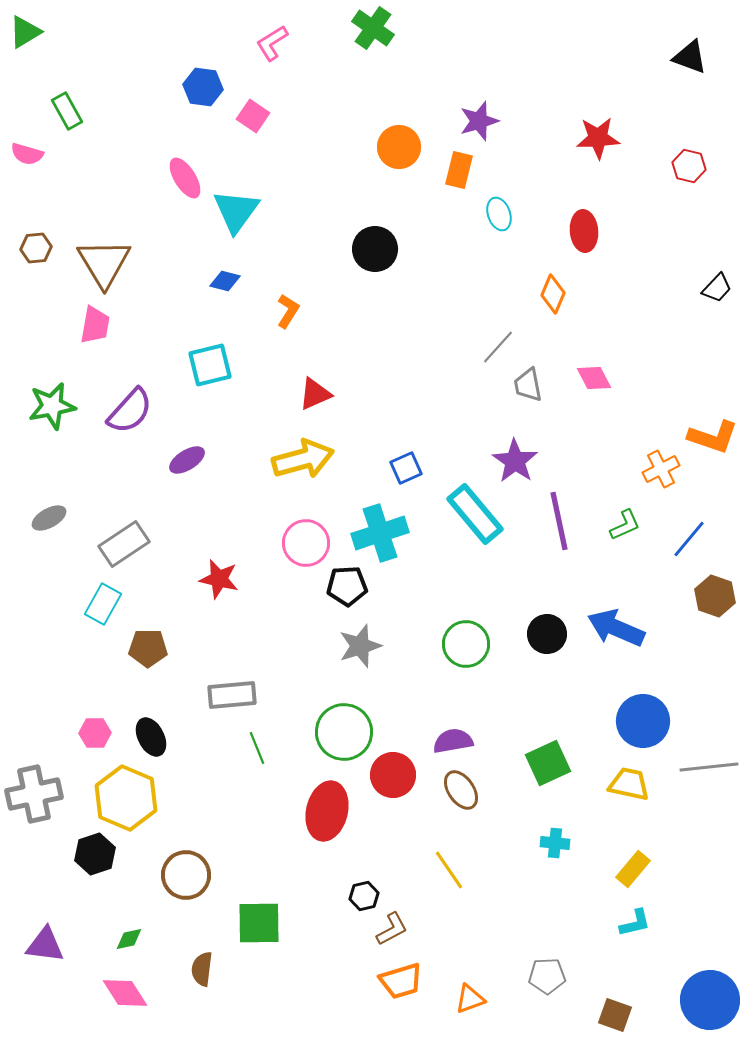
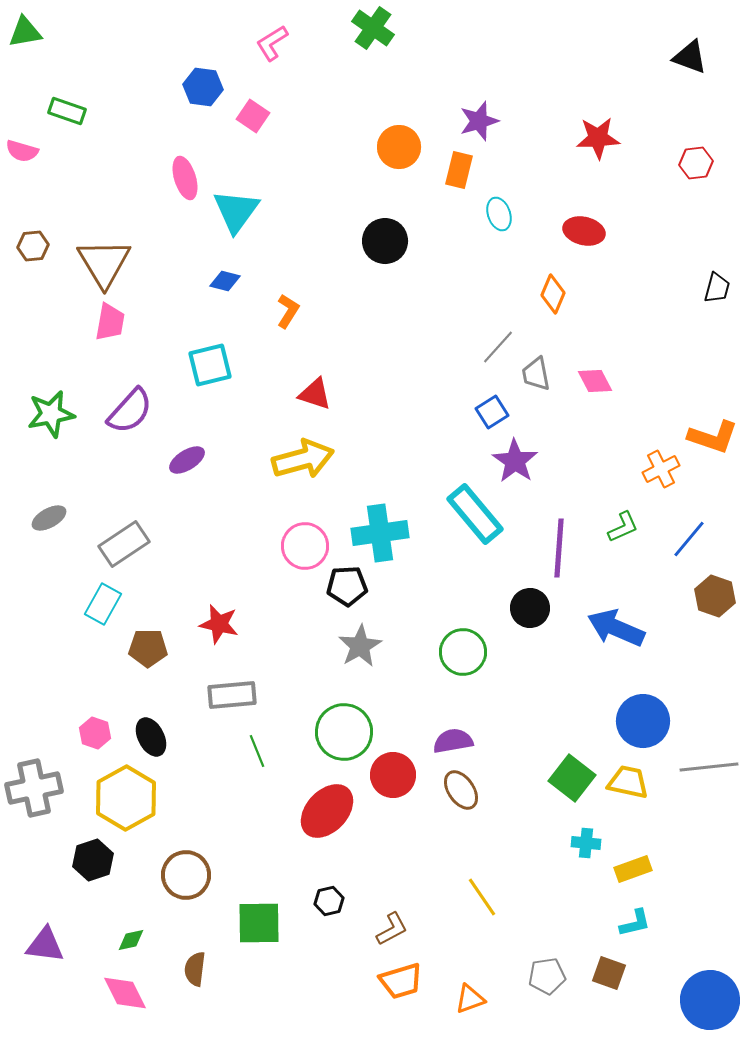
green triangle at (25, 32): rotated 21 degrees clockwise
green rectangle at (67, 111): rotated 42 degrees counterclockwise
pink semicircle at (27, 154): moved 5 px left, 3 px up
red hexagon at (689, 166): moved 7 px right, 3 px up; rotated 20 degrees counterclockwise
pink ellipse at (185, 178): rotated 15 degrees clockwise
red ellipse at (584, 231): rotated 72 degrees counterclockwise
brown hexagon at (36, 248): moved 3 px left, 2 px up
black circle at (375, 249): moved 10 px right, 8 px up
black trapezoid at (717, 288): rotated 28 degrees counterclockwise
pink trapezoid at (95, 325): moved 15 px right, 3 px up
pink diamond at (594, 378): moved 1 px right, 3 px down
gray trapezoid at (528, 385): moved 8 px right, 11 px up
red triangle at (315, 394): rotated 42 degrees clockwise
green star at (52, 406): moved 1 px left, 8 px down
blue square at (406, 468): moved 86 px right, 56 px up; rotated 8 degrees counterclockwise
purple line at (559, 521): moved 27 px down; rotated 16 degrees clockwise
green L-shape at (625, 525): moved 2 px left, 2 px down
cyan cross at (380, 533): rotated 10 degrees clockwise
pink circle at (306, 543): moved 1 px left, 3 px down
red star at (219, 579): moved 45 px down
black circle at (547, 634): moved 17 px left, 26 px up
green circle at (466, 644): moved 3 px left, 8 px down
gray star at (360, 646): rotated 12 degrees counterclockwise
pink hexagon at (95, 733): rotated 20 degrees clockwise
green line at (257, 748): moved 3 px down
green square at (548, 763): moved 24 px right, 15 px down; rotated 27 degrees counterclockwise
yellow trapezoid at (629, 784): moved 1 px left, 2 px up
gray cross at (34, 794): moved 6 px up
yellow hexagon at (126, 798): rotated 8 degrees clockwise
red ellipse at (327, 811): rotated 30 degrees clockwise
cyan cross at (555, 843): moved 31 px right
black hexagon at (95, 854): moved 2 px left, 6 px down
yellow rectangle at (633, 869): rotated 30 degrees clockwise
yellow line at (449, 870): moved 33 px right, 27 px down
black hexagon at (364, 896): moved 35 px left, 5 px down
green diamond at (129, 939): moved 2 px right, 1 px down
brown semicircle at (202, 969): moved 7 px left
gray pentagon at (547, 976): rotated 6 degrees counterclockwise
pink diamond at (125, 993): rotated 6 degrees clockwise
brown square at (615, 1015): moved 6 px left, 42 px up
